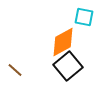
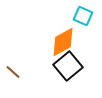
cyan square: moved 1 px left, 1 px up; rotated 12 degrees clockwise
brown line: moved 2 px left, 2 px down
